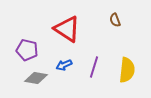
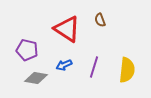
brown semicircle: moved 15 px left
